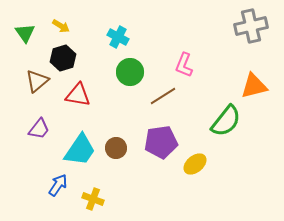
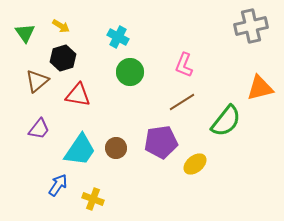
orange triangle: moved 6 px right, 2 px down
brown line: moved 19 px right, 6 px down
